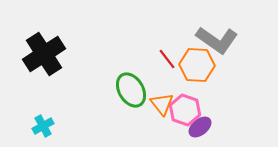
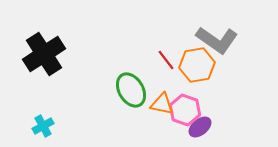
red line: moved 1 px left, 1 px down
orange hexagon: rotated 12 degrees counterclockwise
orange triangle: rotated 40 degrees counterclockwise
